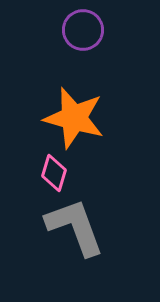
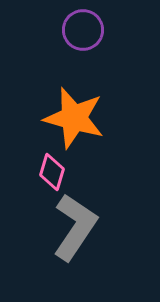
pink diamond: moved 2 px left, 1 px up
gray L-shape: rotated 54 degrees clockwise
